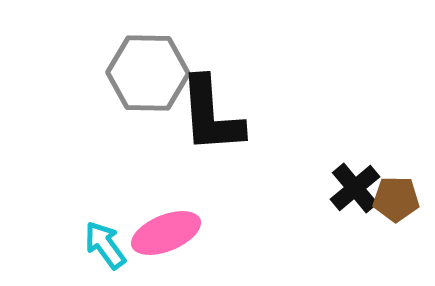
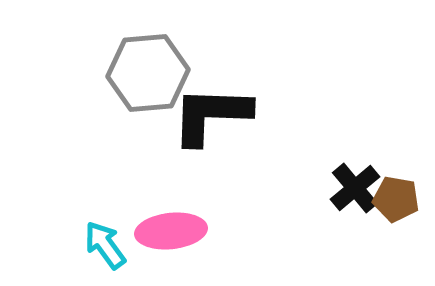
gray hexagon: rotated 6 degrees counterclockwise
black L-shape: rotated 96 degrees clockwise
brown pentagon: rotated 9 degrees clockwise
pink ellipse: moved 5 px right, 2 px up; rotated 16 degrees clockwise
